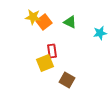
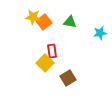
green triangle: rotated 16 degrees counterclockwise
yellow square: rotated 24 degrees counterclockwise
brown square: moved 1 px right, 2 px up; rotated 28 degrees clockwise
